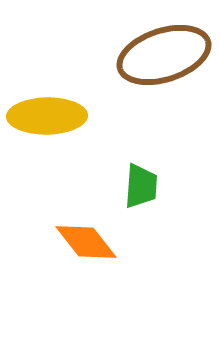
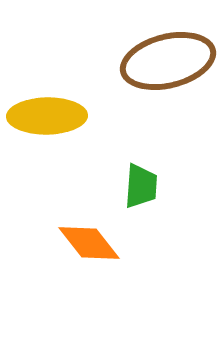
brown ellipse: moved 4 px right, 6 px down; rotated 4 degrees clockwise
orange diamond: moved 3 px right, 1 px down
